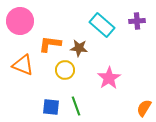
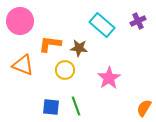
purple cross: moved 1 px right; rotated 21 degrees counterclockwise
